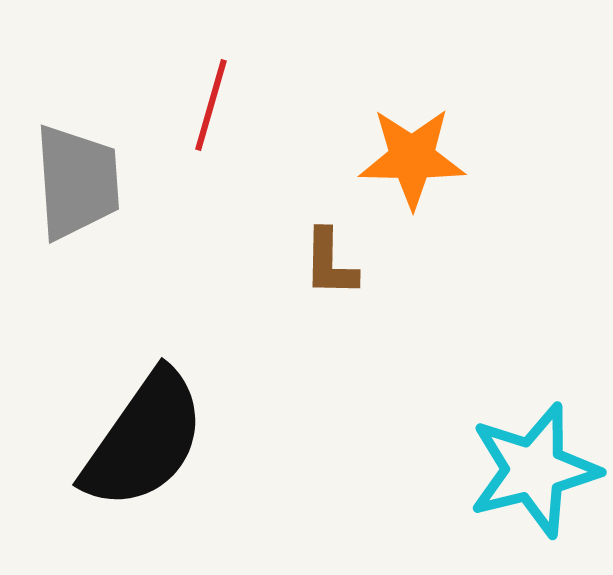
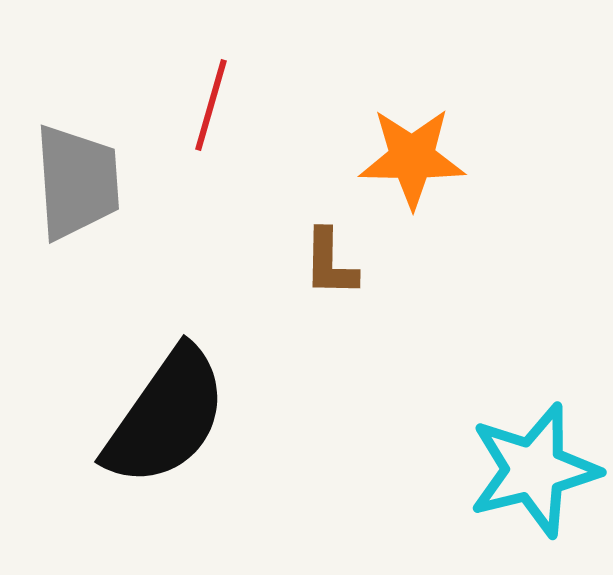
black semicircle: moved 22 px right, 23 px up
